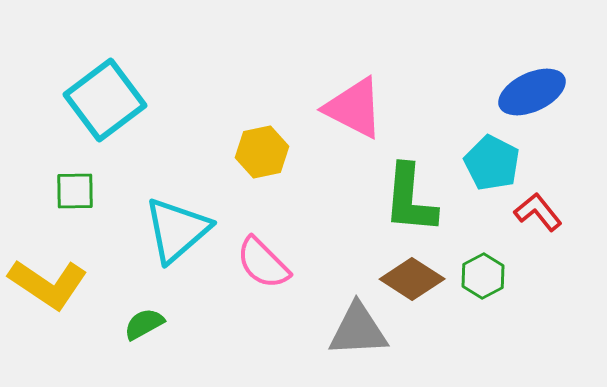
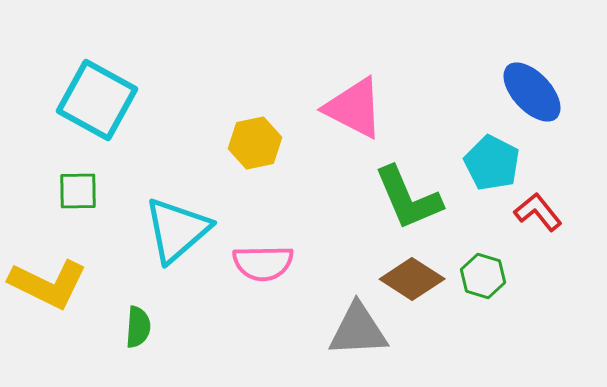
blue ellipse: rotated 72 degrees clockwise
cyan square: moved 8 px left; rotated 24 degrees counterclockwise
yellow hexagon: moved 7 px left, 9 px up
green square: moved 3 px right
green L-shape: moved 2 px left, 1 px up; rotated 28 degrees counterclockwise
pink semicircle: rotated 46 degrees counterclockwise
green hexagon: rotated 15 degrees counterclockwise
yellow L-shape: rotated 8 degrees counterclockwise
green semicircle: moved 6 px left, 3 px down; rotated 123 degrees clockwise
